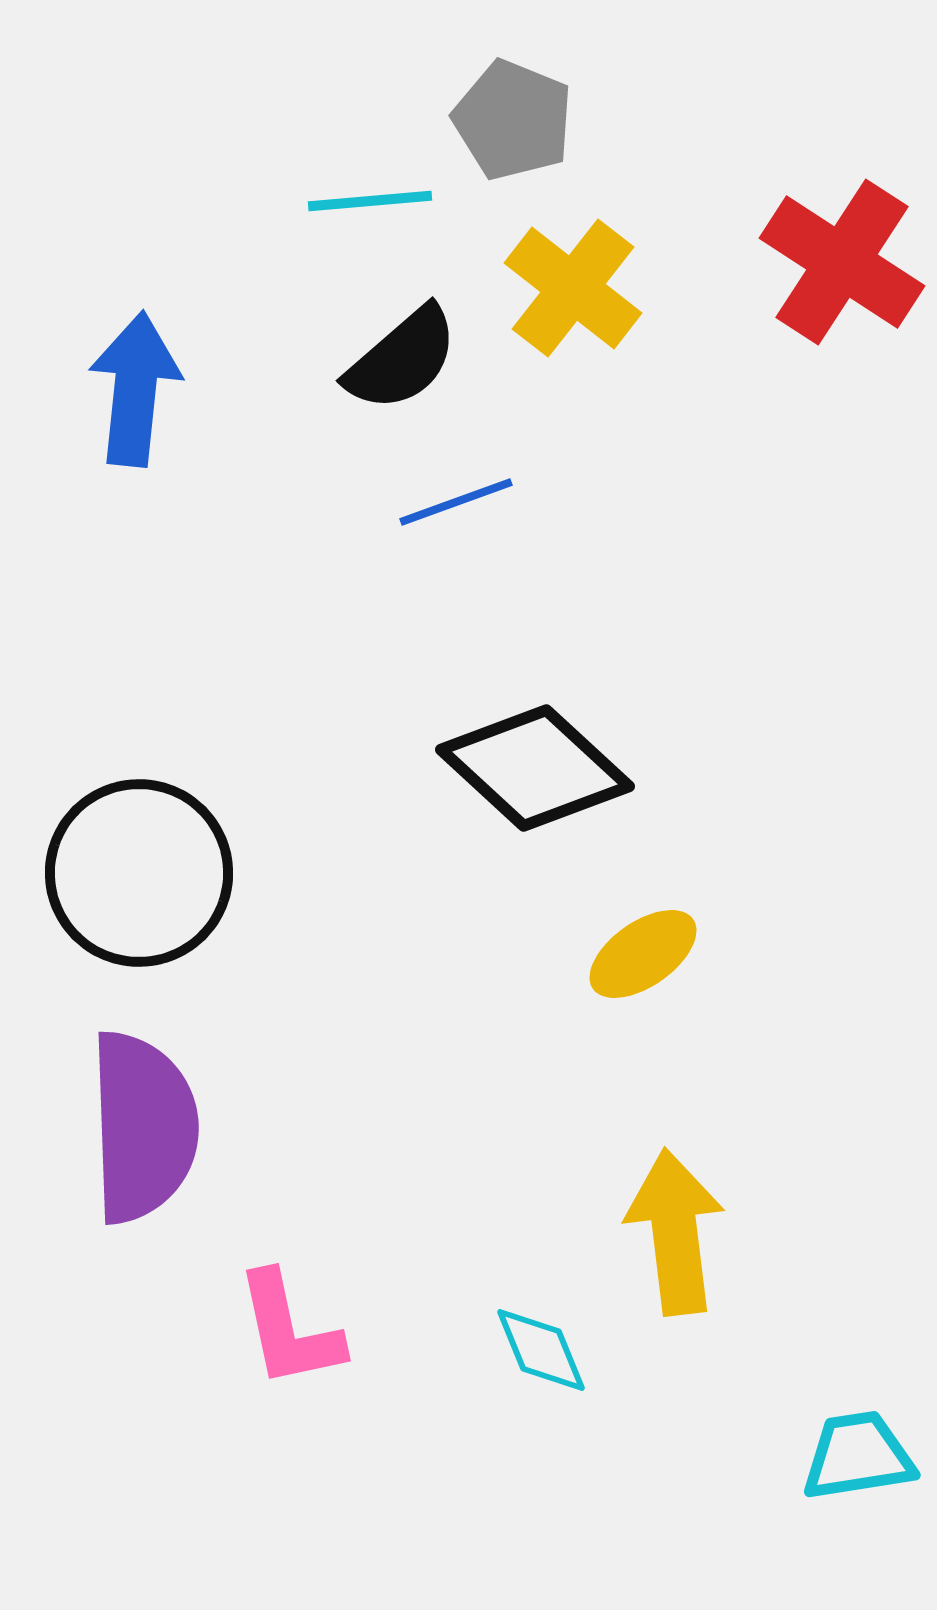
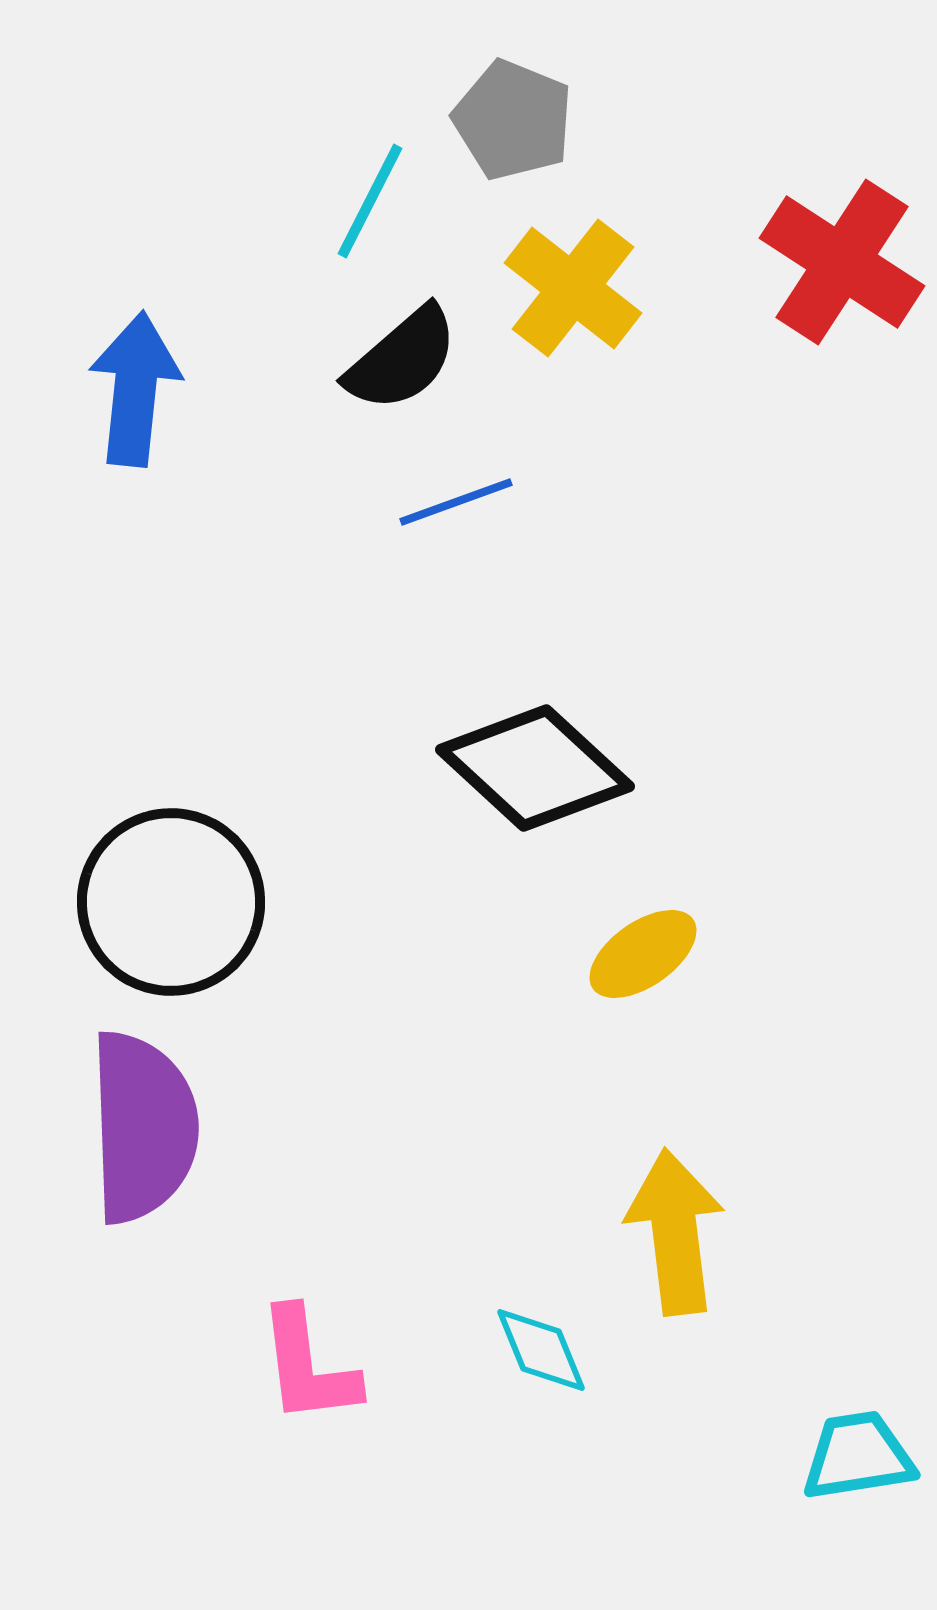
cyan line: rotated 58 degrees counterclockwise
black circle: moved 32 px right, 29 px down
pink L-shape: moved 19 px right, 36 px down; rotated 5 degrees clockwise
